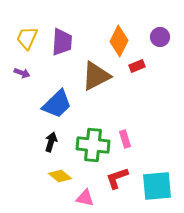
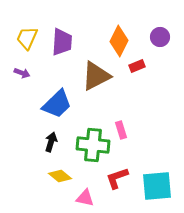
pink rectangle: moved 4 px left, 9 px up
